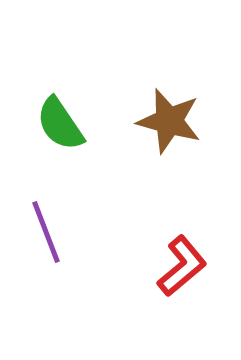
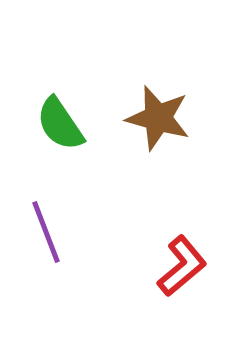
brown star: moved 11 px left, 3 px up
